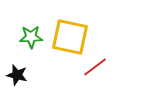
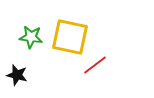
green star: rotated 10 degrees clockwise
red line: moved 2 px up
